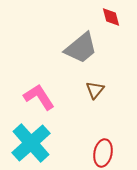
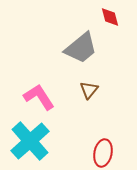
red diamond: moved 1 px left
brown triangle: moved 6 px left
cyan cross: moved 1 px left, 2 px up
